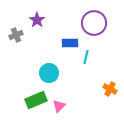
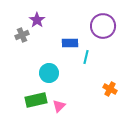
purple circle: moved 9 px right, 3 px down
gray cross: moved 6 px right
green rectangle: rotated 10 degrees clockwise
